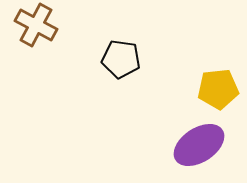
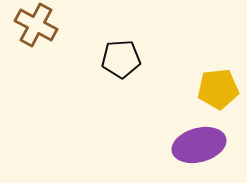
black pentagon: rotated 12 degrees counterclockwise
purple ellipse: rotated 18 degrees clockwise
